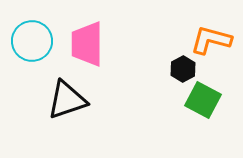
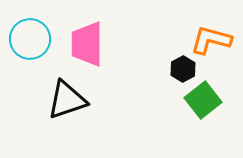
cyan circle: moved 2 px left, 2 px up
green square: rotated 24 degrees clockwise
